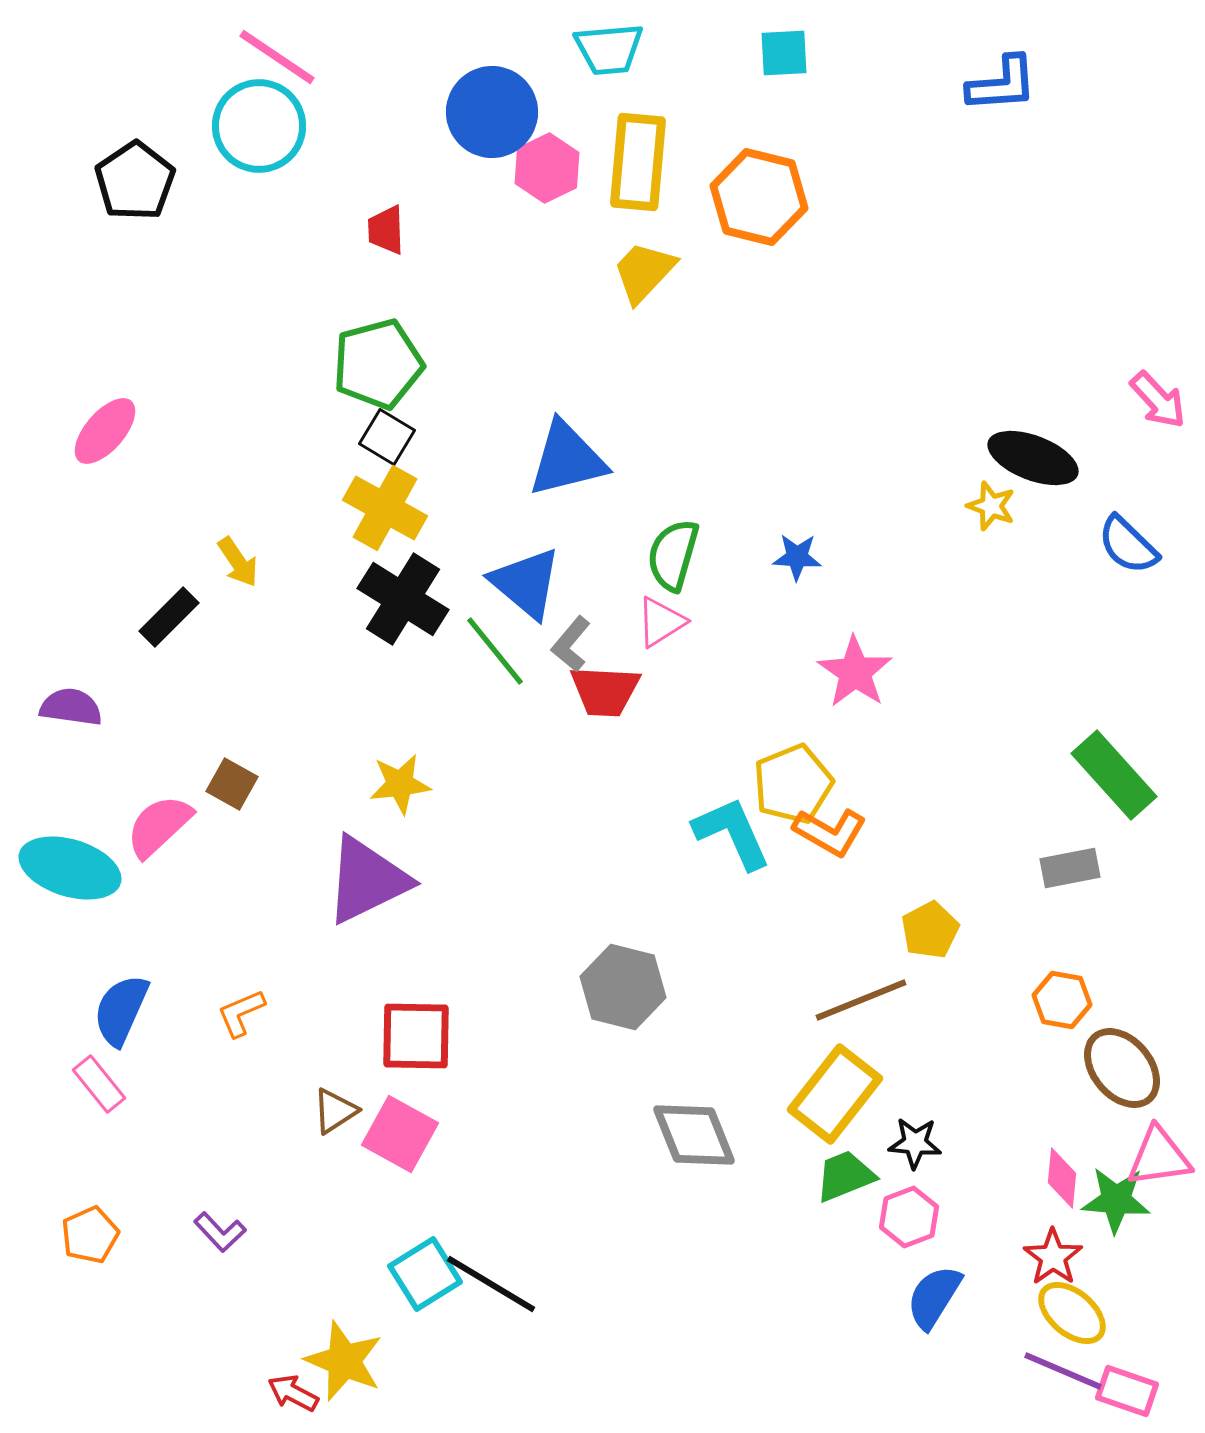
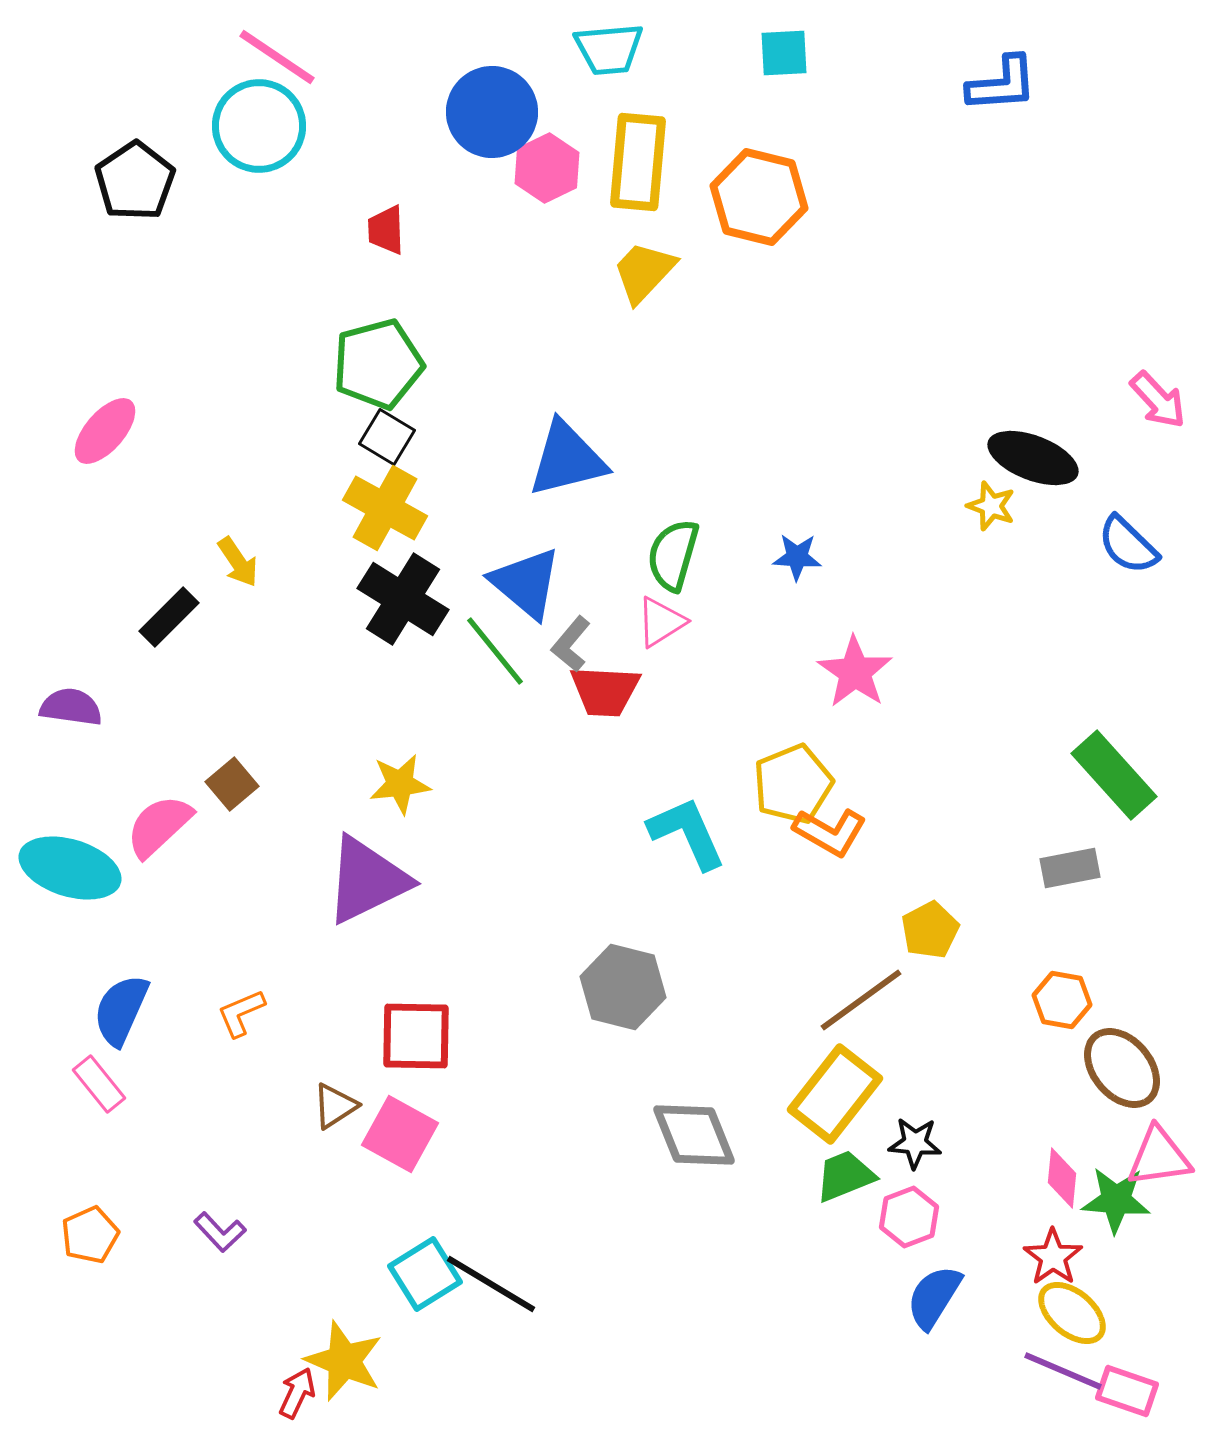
brown square at (232, 784): rotated 21 degrees clockwise
cyan L-shape at (732, 833): moved 45 px left
brown line at (861, 1000): rotated 14 degrees counterclockwise
brown triangle at (335, 1111): moved 5 px up
red arrow at (293, 1393): moved 4 px right; rotated 87 degrees clockwise
